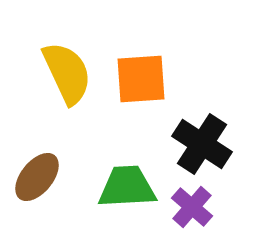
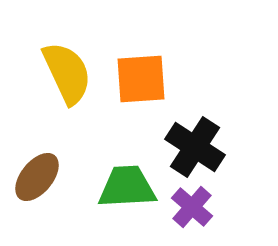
black cross: moved 7 px left, 3 px down
